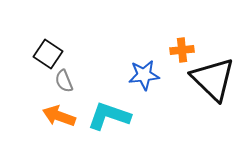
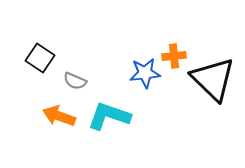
orange cross: moved 8 px left, 6 px down
black square: moved 8 px left, 4 px down
blue star: moved 1 px right, 2 px up
gray semicircle: moved 11 px right; rotated 45 degrees counterclockwise
